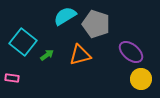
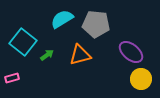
cyan semicircle: moved 3 px left, 3 px down
gray pentagon: rotated 12 degrees counterclockwise
pink rectangle: rotated 24 degrees counterclockwise
